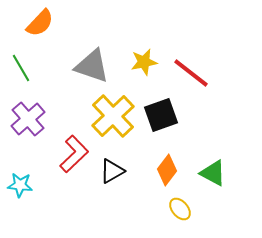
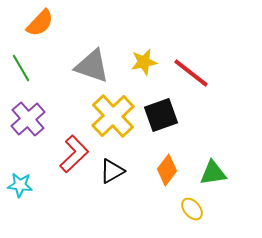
green triangle: rotated 36 degrees counterclockwise
yellow ellipse: moved 12 px right
